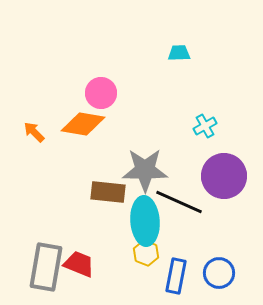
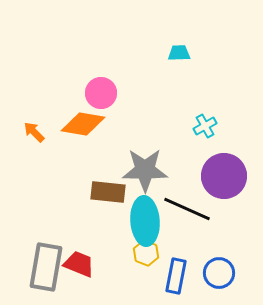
black line: moved 8 px right, 7 px down
